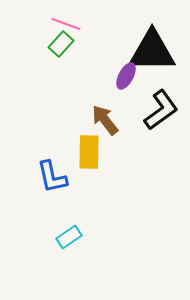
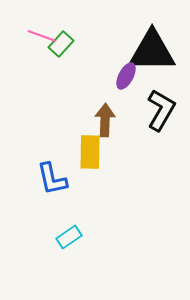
pink line: moved 24 px left, 12 px down
black L-shape: rotated 24 degrees counterclockwise
brown arrow: rotated 40 degrees clockwise
yellow rectangle: moved 1 px right
blue L-shape: moved 2 px down
